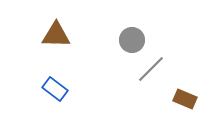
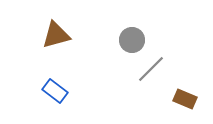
brown triangle: rotated 16 degrees counterclockwise
blue rectangle: moved 2 px down
